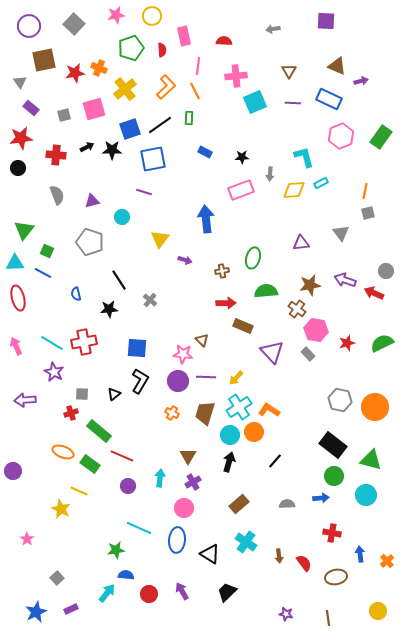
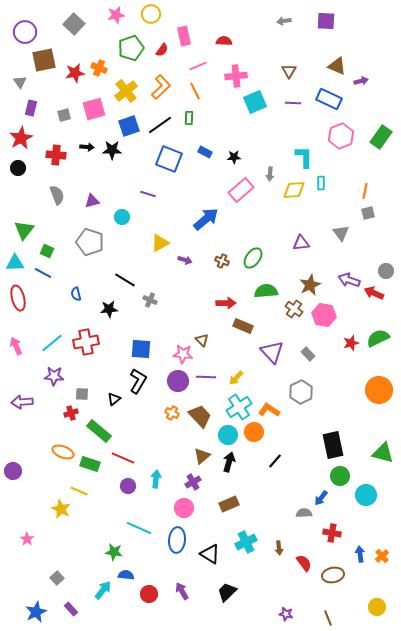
yellow circle at (152, 16): moved 1 px left, 2 px up
purple circle at (29, 26): moved 4 px left, 6 px down
gray arrow at (273, 29): moved 11 px right, 8 px up
red semicircle at (162, 50): rotated 40 degrees clockwise
pink line at (198, 66): rotated 60 degrees clockwise
orange L-shape at (166, 87): moved 5 px left
yellow cross at (125, 89): moved 1 px right, 2 px down
purple rectangle at (31, 108): rotated 63 degrees clockwise
blue square at (130, 129): moved 1 px left, 3 px up
red star at (21, 138): rotated 20 degrees counterclockwise
black arrow at (87, 147): rotated 32 degrees clockwise
black star at (242, 157): moved 8 px left
cyan L-shape at (304, 157): rotated 15 degrees clockwise
blue square at (153, 159): moved 16 px right; rotated 32 degrees clockwise
cyan rectangle at (321, 183): rotated 64 degrees counterclockwise
pink rectangle at (241, 190): rotated 20 degrees counterclockwise
purple line at (144, 192): moved 4 px right, 2 px down
blue arrow at (206, 219): rotated 56 degrees clockwise
yellow triangle at (160, 239): moved 4 px down; rotated 24 degrees clockwise
green ellipse at (253, 258): rotated 20 degrees clockwise
brown cross at (222, 271): moved 10 px up; rotated 32 degrees clockwise
black line at (119, 280): moved 6 px right; rotated 25 degrees counterclockwise
purple arrow at (345, 280): moved 4 px right
brown star at (310, 285): rotated 15 degrees counterclockwise
gray cross at (150, 300): rotated 16 degrees counterclockwise
brown cross at (297, 309): moved 3 px left
pink hexagon at (316, 330): moved 8 px right, 15 px up
red cross at (84, 342): moved 2 px right
cyan line at (52, 343): rotated 70 degrees counterclockwise
red star at (347, 343): moved 4 px right
green semicircle at (382, 343): moved 4 px left, 5 px up
blue square at (137, 348): moved 4 px right, 1 px down
purple star at (54, 372): moved 4 px down; rotated 24 degrees counterclockwise
black L-shape at (140, 381): moved 2 px left
black triangle at (114, 394): moved 5 px down
purple arrow at (25, 400): moved 3 px left, 2 px down
gray hexagon at (340, 400): moved 39 px left, 8 px up; rotated 20 degrees clockwise
orange circle at (375, 407): moved 4 px right, 17 px up
brown trapezoid at (205, 413): moved 5 px left, 3 px down; rotated 120 degrees clockwise
cyan circle at (230, 435): moved 2 px left
black rectangle at (333, 445): rotated 40 degrees clockwise
red line at (122, 456): moved 1 px right, 2 px down
brown triangle at (188, 456): moved 14 px right; rotated 18 degrees clockwise
green triangle at (371, 460): moved 12 px right, 7 px up
green rectangle at (90, 464): rotated 18 degrees counterclockwise
green circle at (334, 476): moved 6 px right
cyan arrow at (160, 478): moved 4 px left, 1 px down
blue arrow at (321, 498): rotated 133 degrees clockwise
brown rectangle at (239, 504): moved 10 px left; rotated 18 degrees clockwise
gray semicircle at (287, 504): moved 17 px right, 9 px down
cyan cross at (246, 542): rotated 30 degrees clockwise
green star at (116, 550): moved 2 px left, 2 px down; rotated 18 degrees clockwise
brown arrow at (279, 556): moved 8 px up
orange cross at (387, 561): moved 5 px left, 5 px up
brown ellipse at (336, 577): moved 3 px left, 2 px up
cyan arrow at (107, 593): moved 4 px left, 3 px up
purple rectangle at (71, 609): rotated 72 degrees clockwise
yellow circle at (378, 611): moved 1 px left, 4 px up
brown line at (328, 618): rotated 14 degrees counterclockwise
